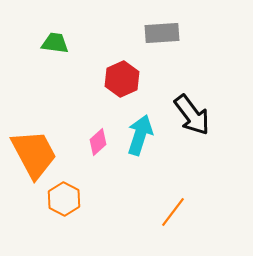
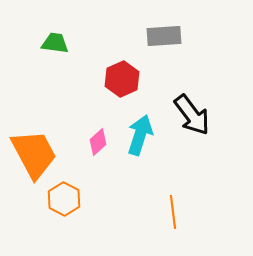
gray rectangle: moved 2 px right, 3 px down
orange line: rotated 44 degrees counterclockwise
